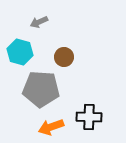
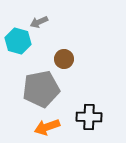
cyan hexagon: moved 2 px left, 11 px up
brown circle: moved 2 px down
gray pentagon: rotated 15 degrees counterclockwise
orange arrow: moved 4 px left
